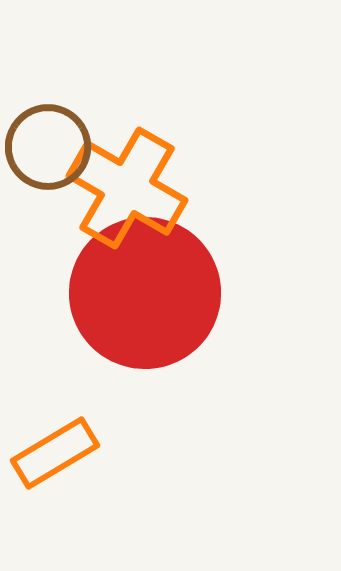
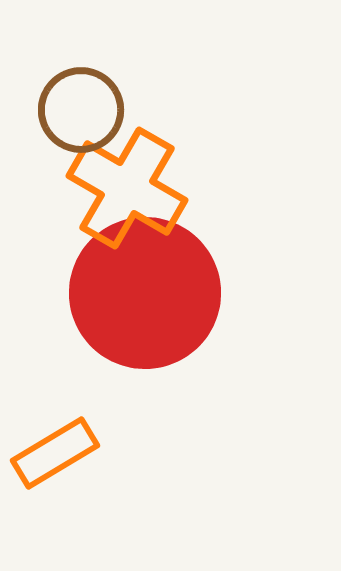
brown circle: moved 33 px right, 37 px up
